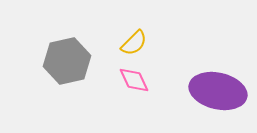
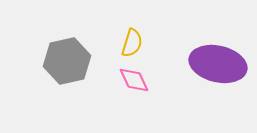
yellow semicircle: moved 2 px left; rotated 28 degrees counterclockwise
purple ellipse: moved 27 px up
